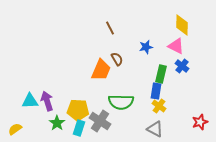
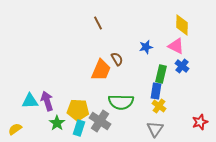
brown line: moved 12 px left, 5 px up
gray triangle: rotated 36 degrees clockwise
